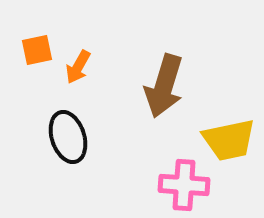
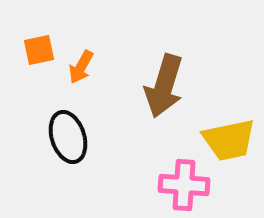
orange square: moved 2 px right
orange arrow: moved 3 px right
